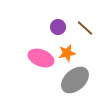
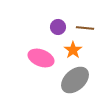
brown line: rotated 36 degrees counterclockwise
orange star: moved 6 px right, 3 px up; rotated 24 degrees counterclockwise
